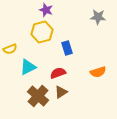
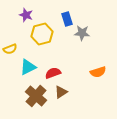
purple star: moved 20 px left, 5 px down
gray star: moved 16 px left, 16 px down
yellow hexagon: moved 2 px down
blue rectangle: moved 29 px up
red semicircle: moved 5 px left
brown cross: moved 2 px left
